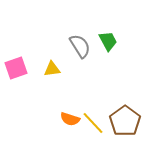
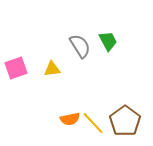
orange semicircle: rotated 30 degrees counterclockwise
